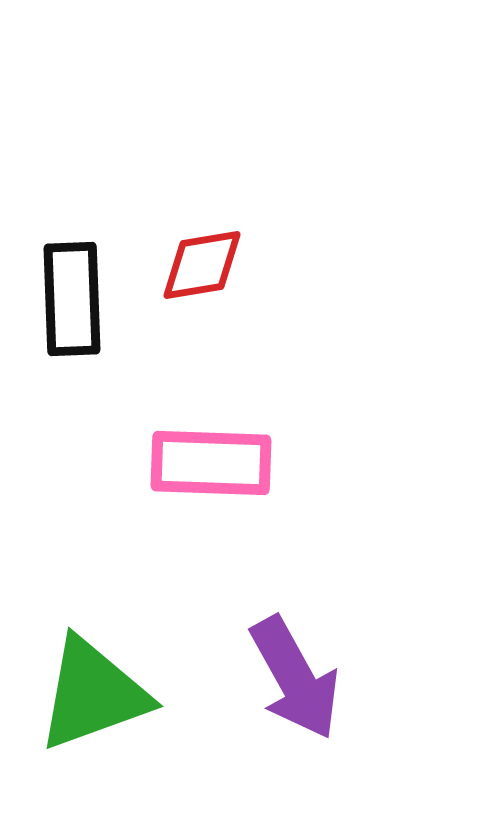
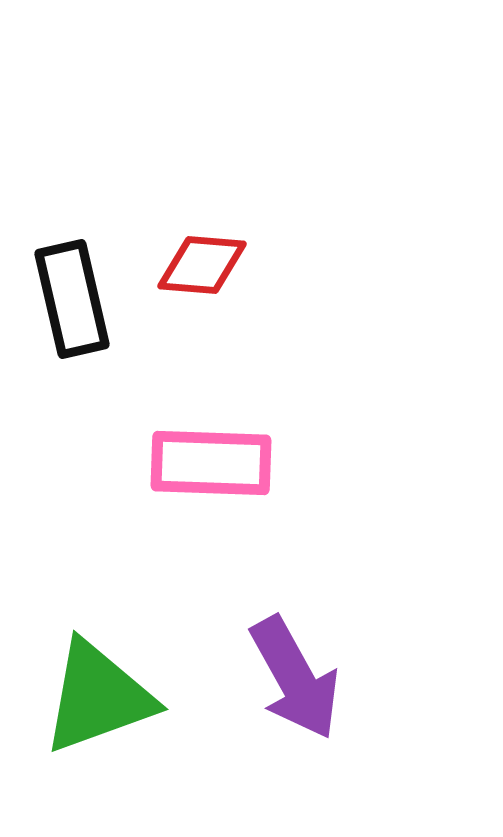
red diamond: rotated 14 degrees clockwise
black rectangle: rotated 11 degrees counterclockwise
green triangle: moved 5 px right, 3 px down
